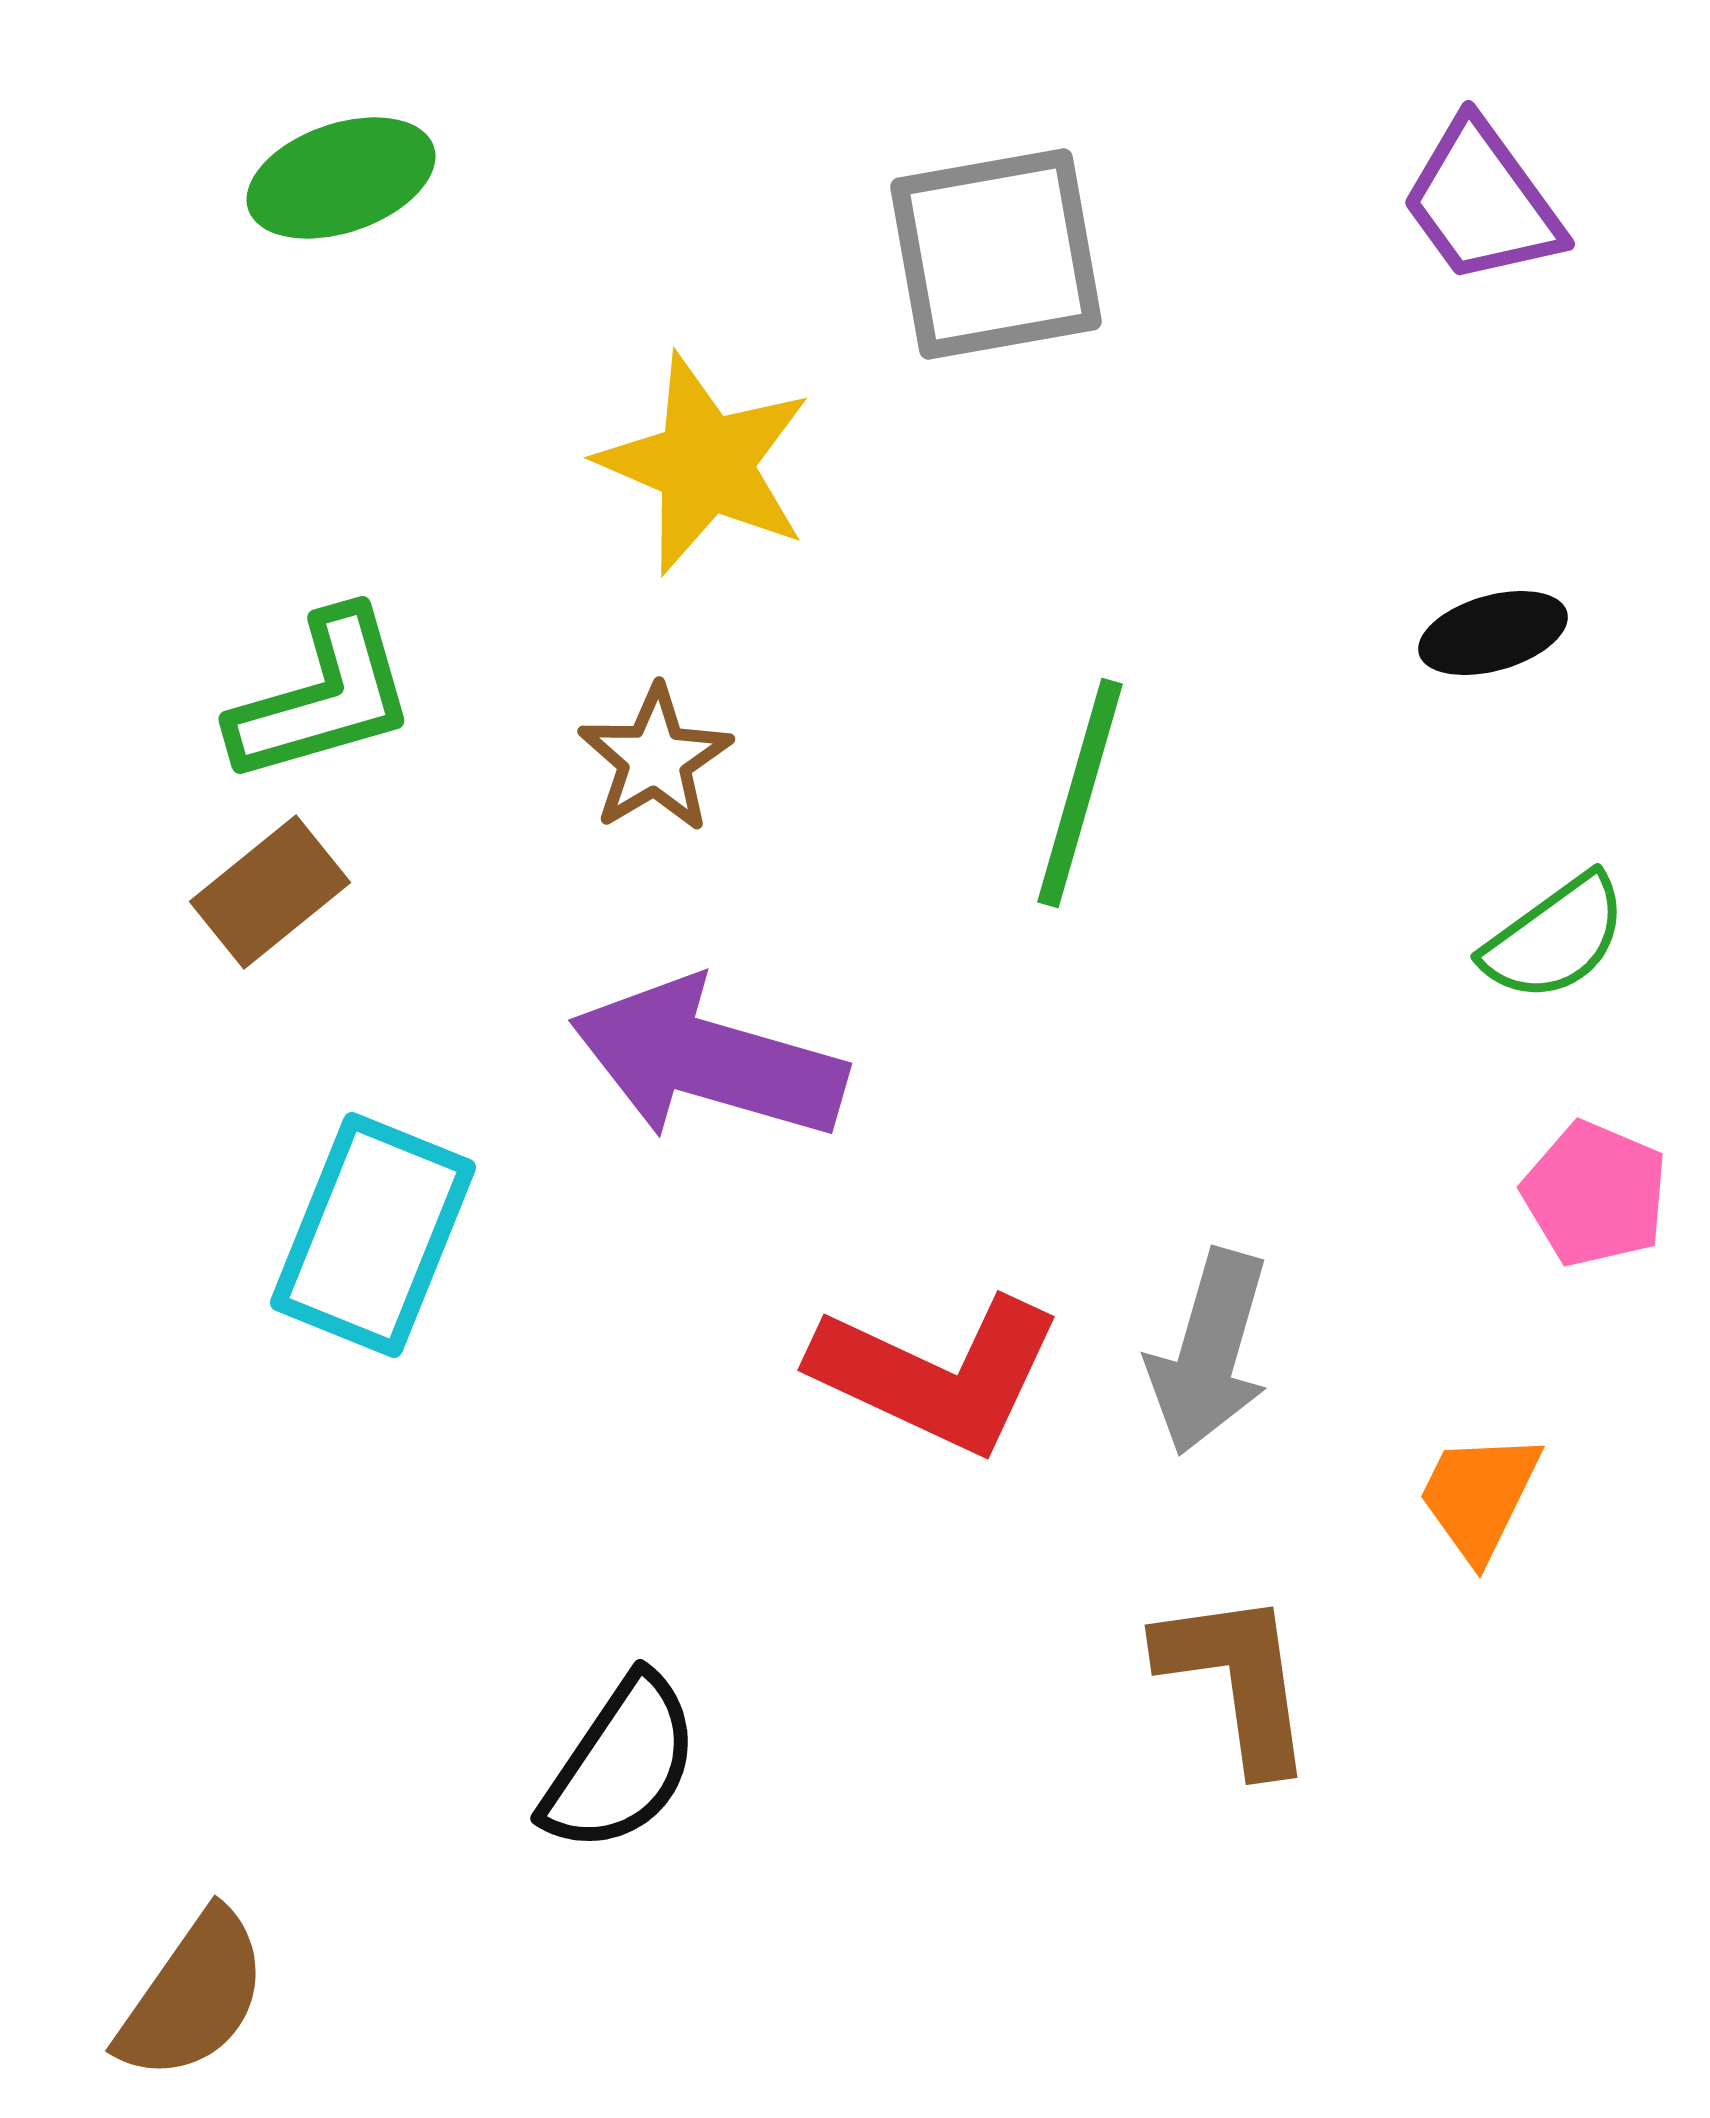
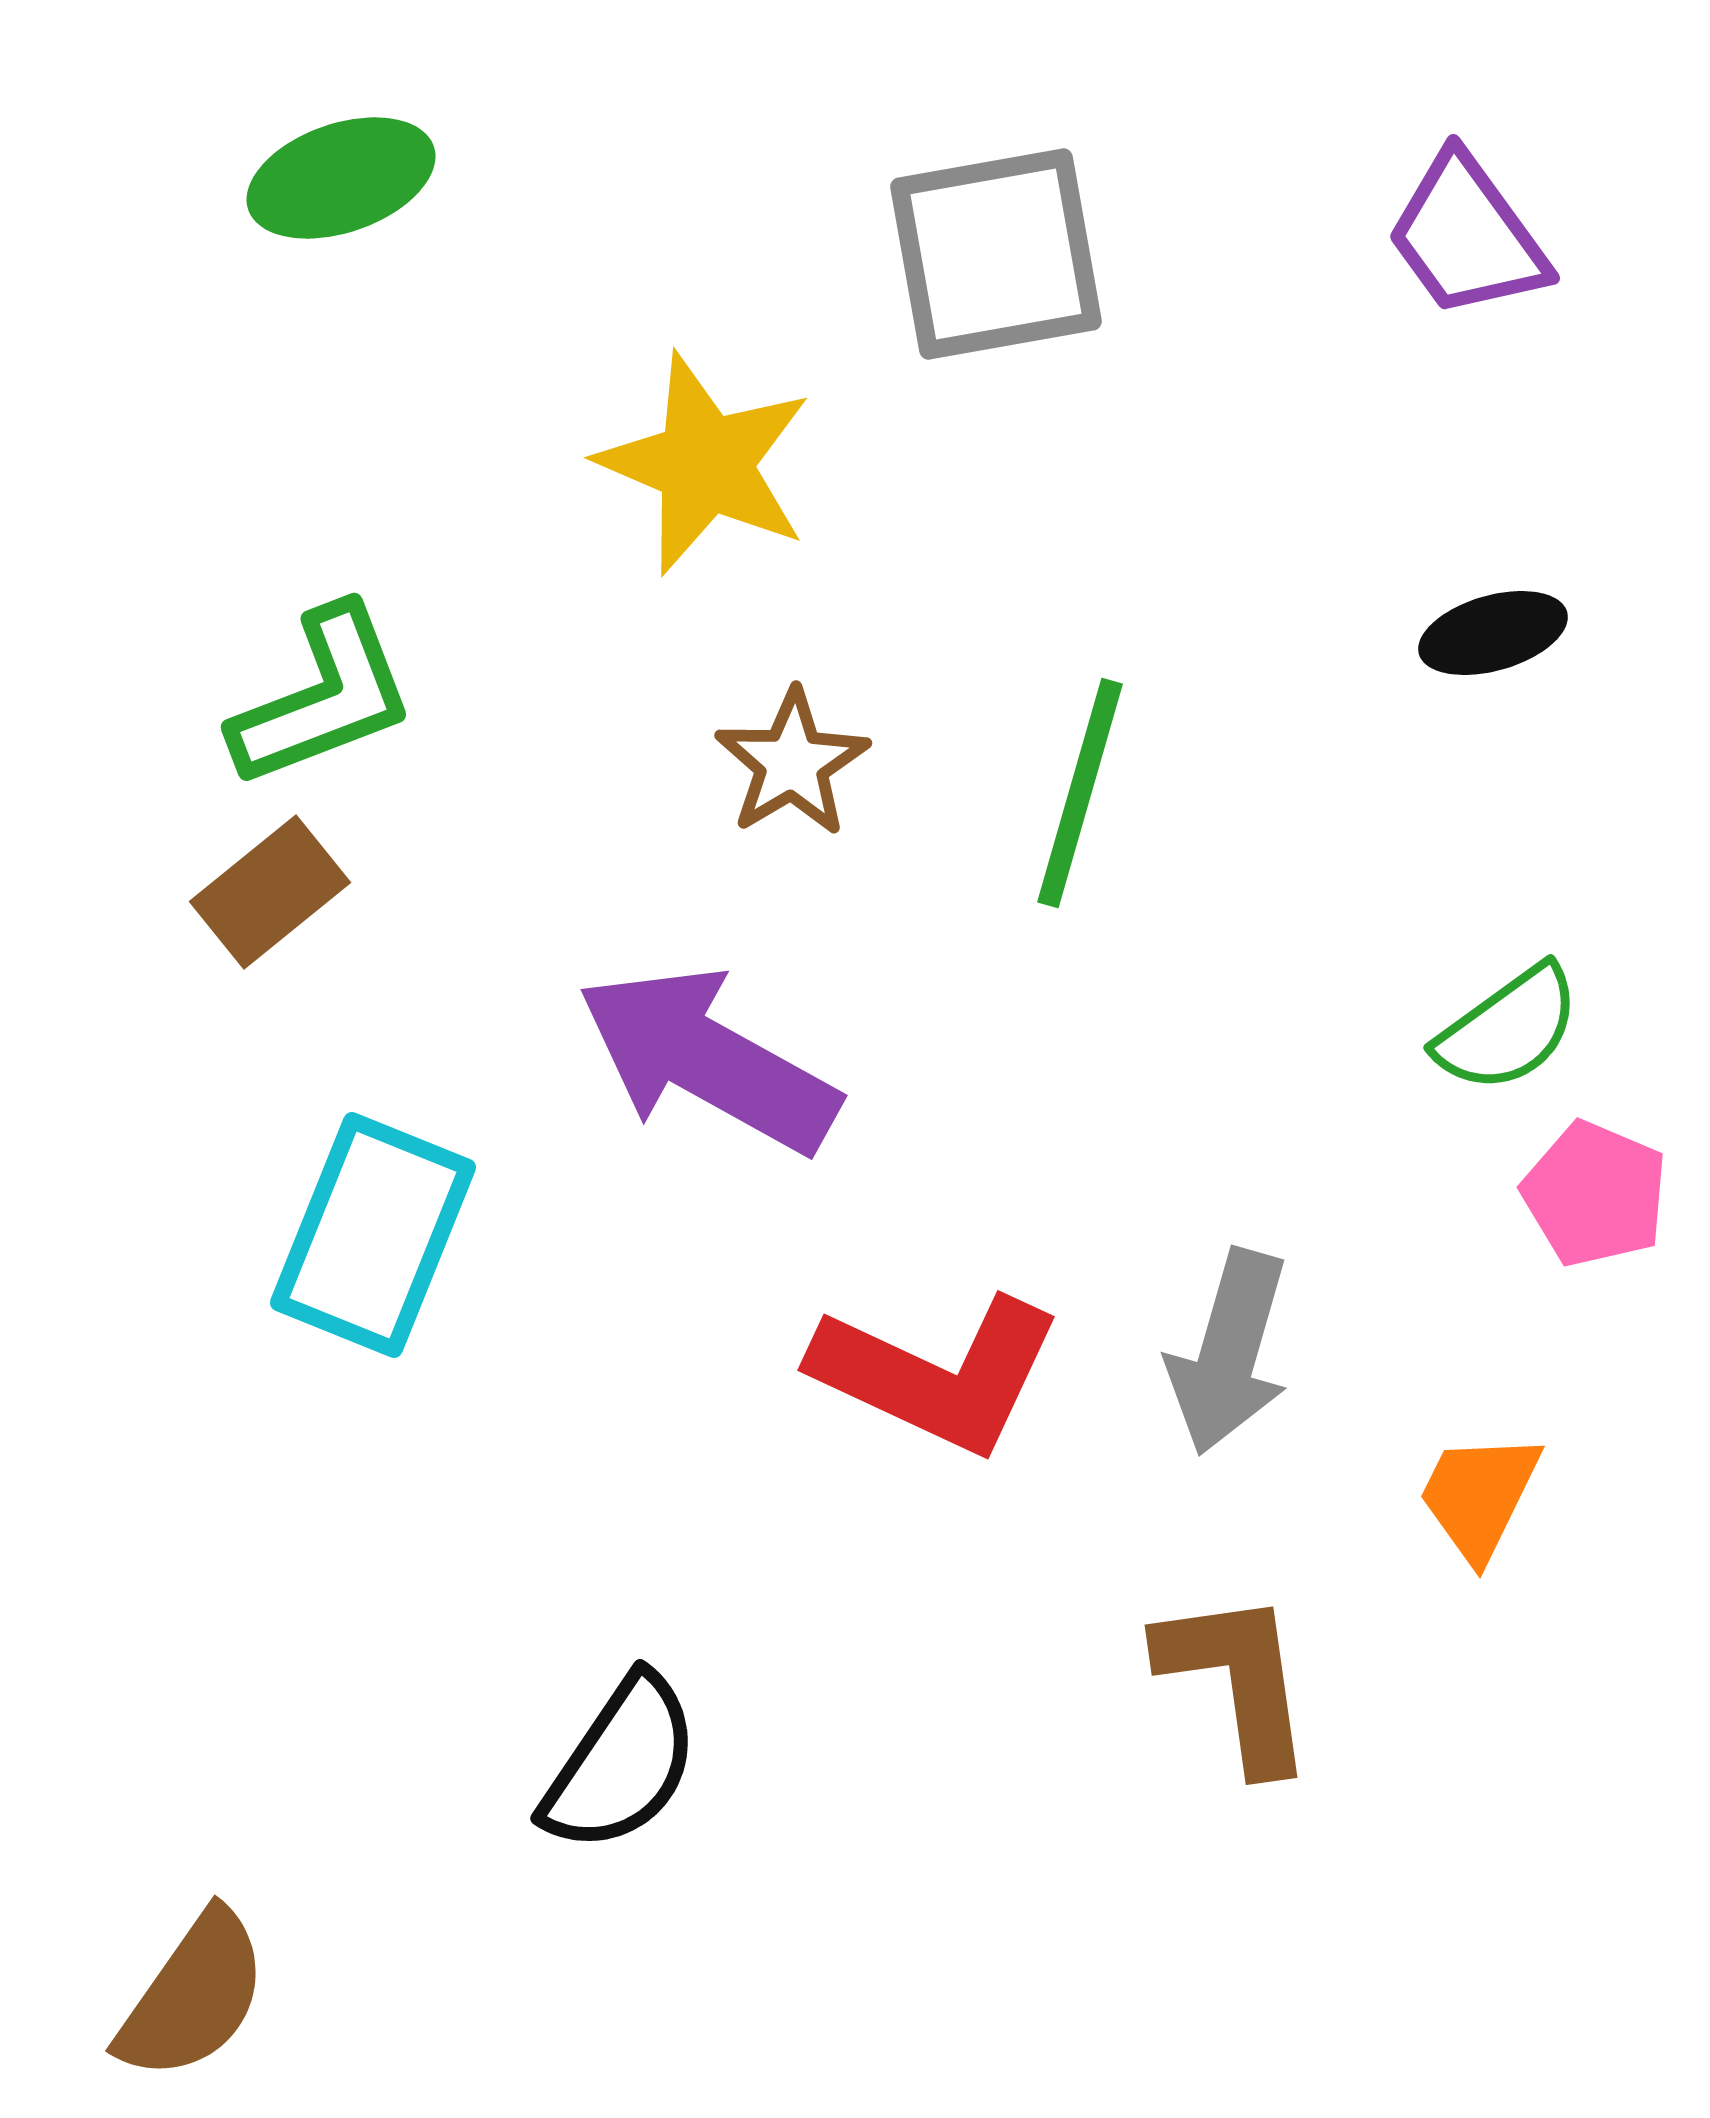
purple trapezoid: moved 15 px left, 34 px down
green L-shape: rotated 5 degrees counterclockwise
brown star: moved 137 px right, 4 px down
green semicircle: moved 47 px left, 91 px down
purple arrow: rotated 13 degrees clockwise
gray arrow: moved 20 px right
